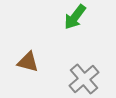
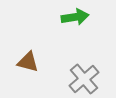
green arrow: rotated 136 degrees counterclockwise
